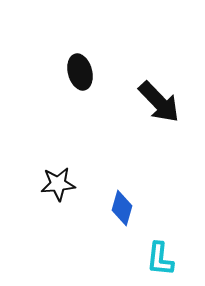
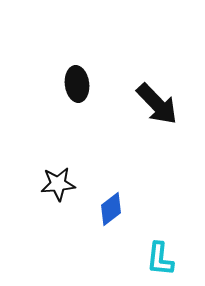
black ellipse: moved 3 px left, 12 px down; rotated 8 degrees clockwise
black arrow: moved 2 px left, 2 px down
blue diamond: moved 11 px left, 1 px down; rotated 36 degrees clockwise
